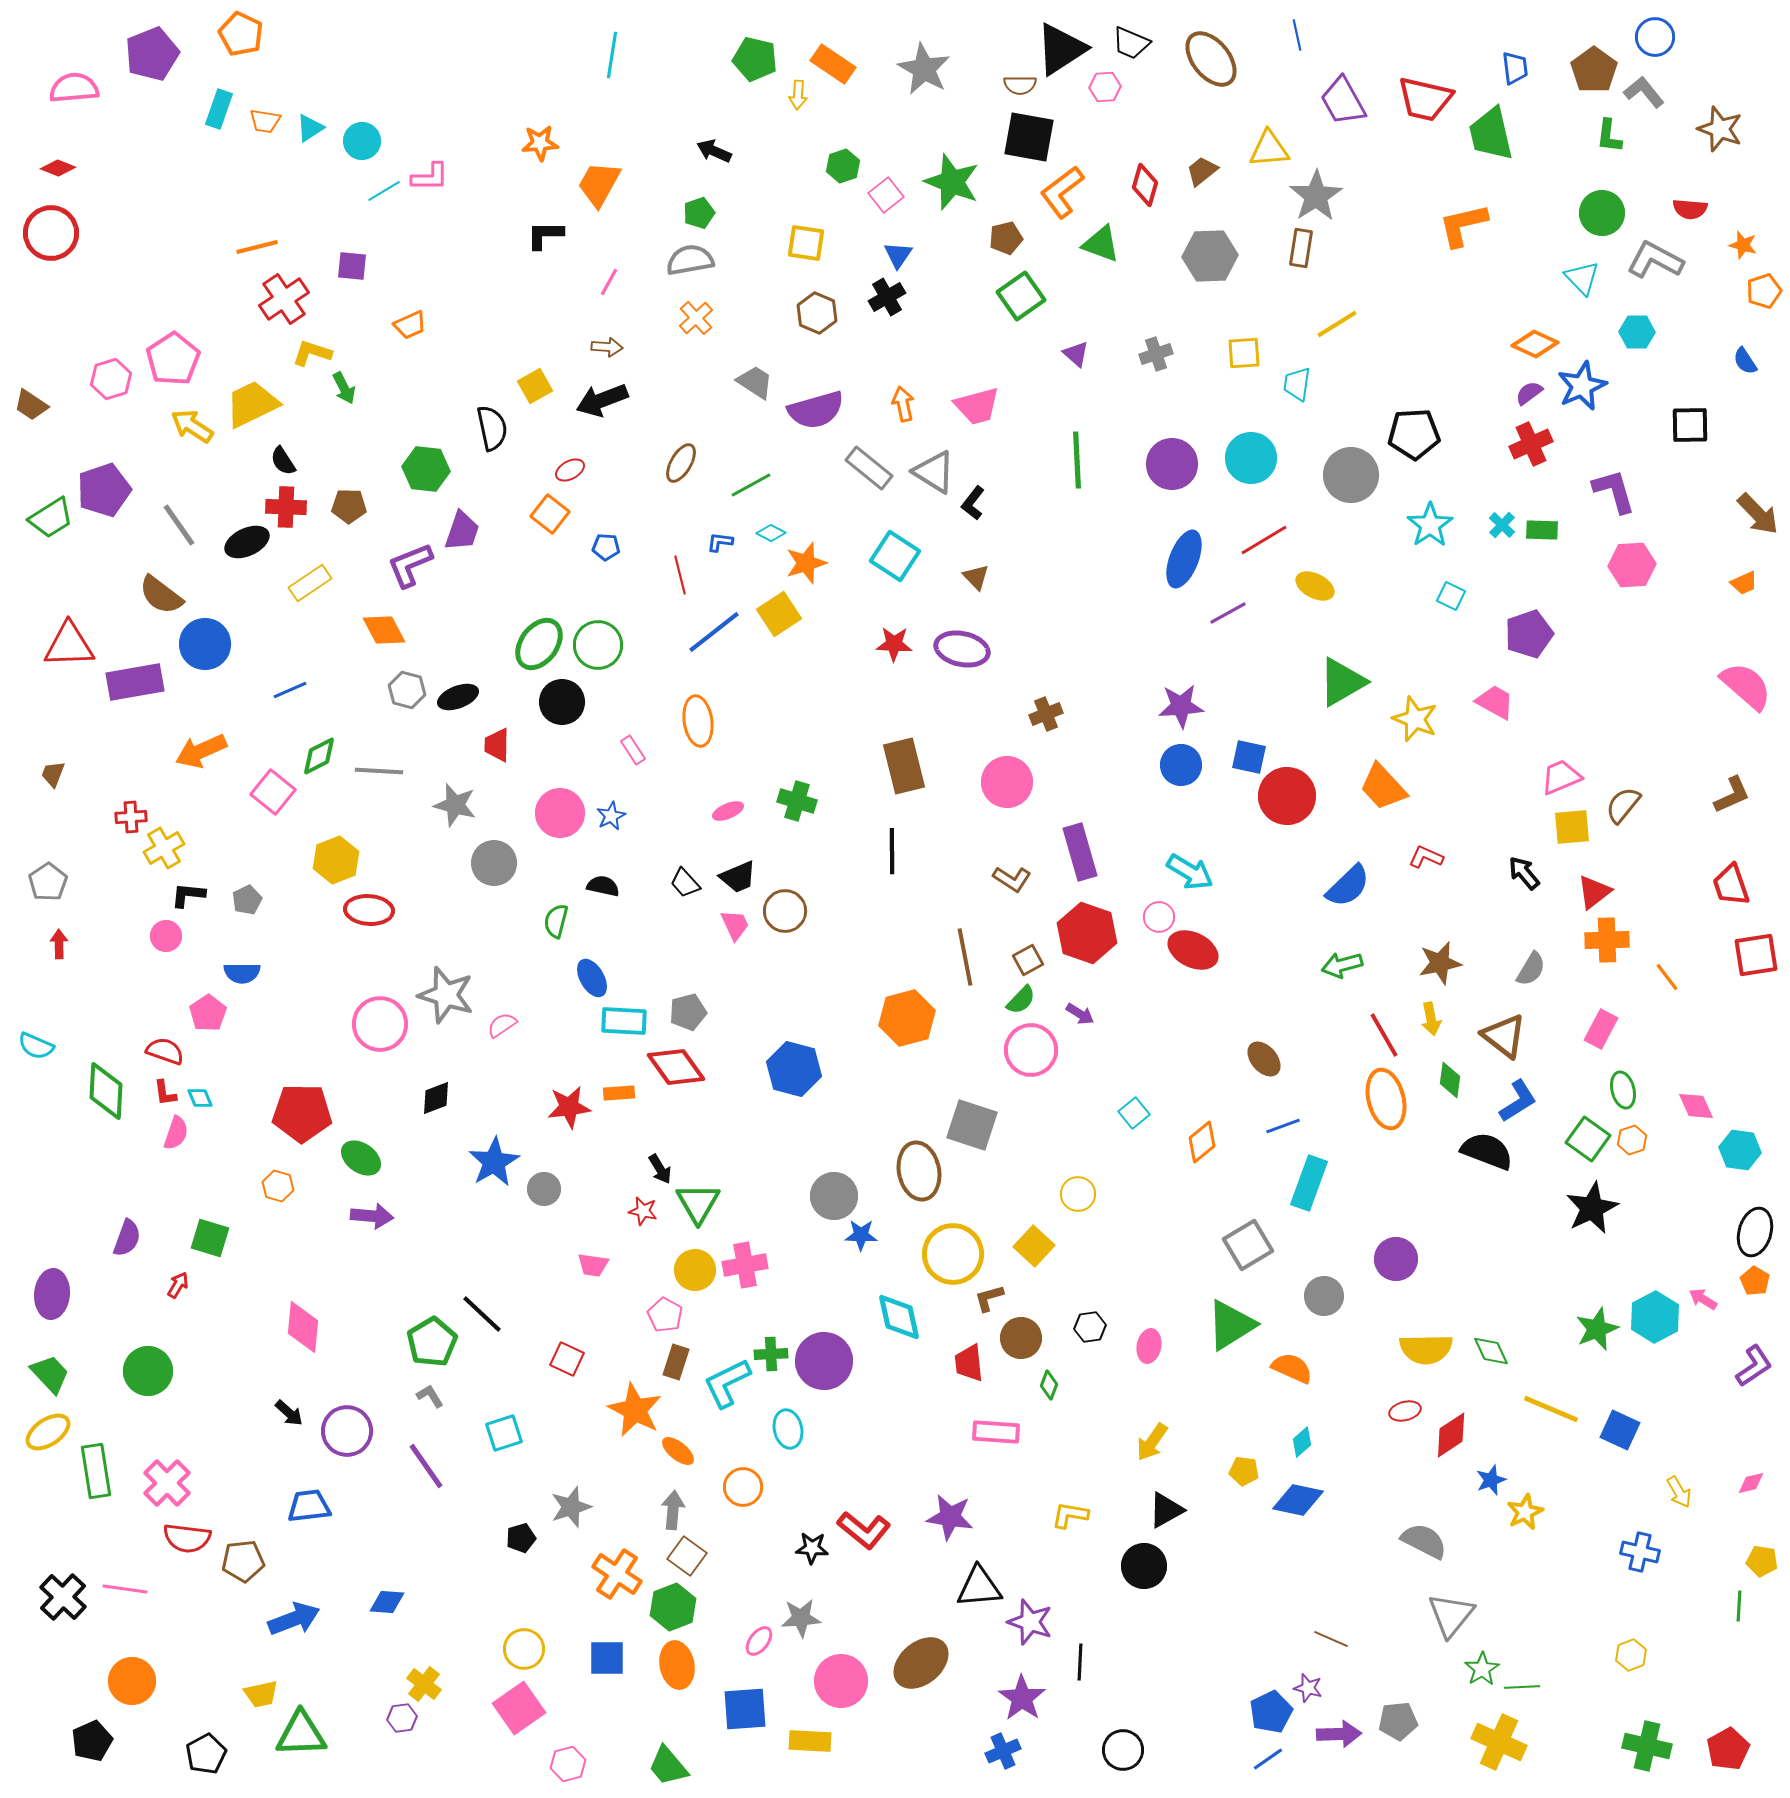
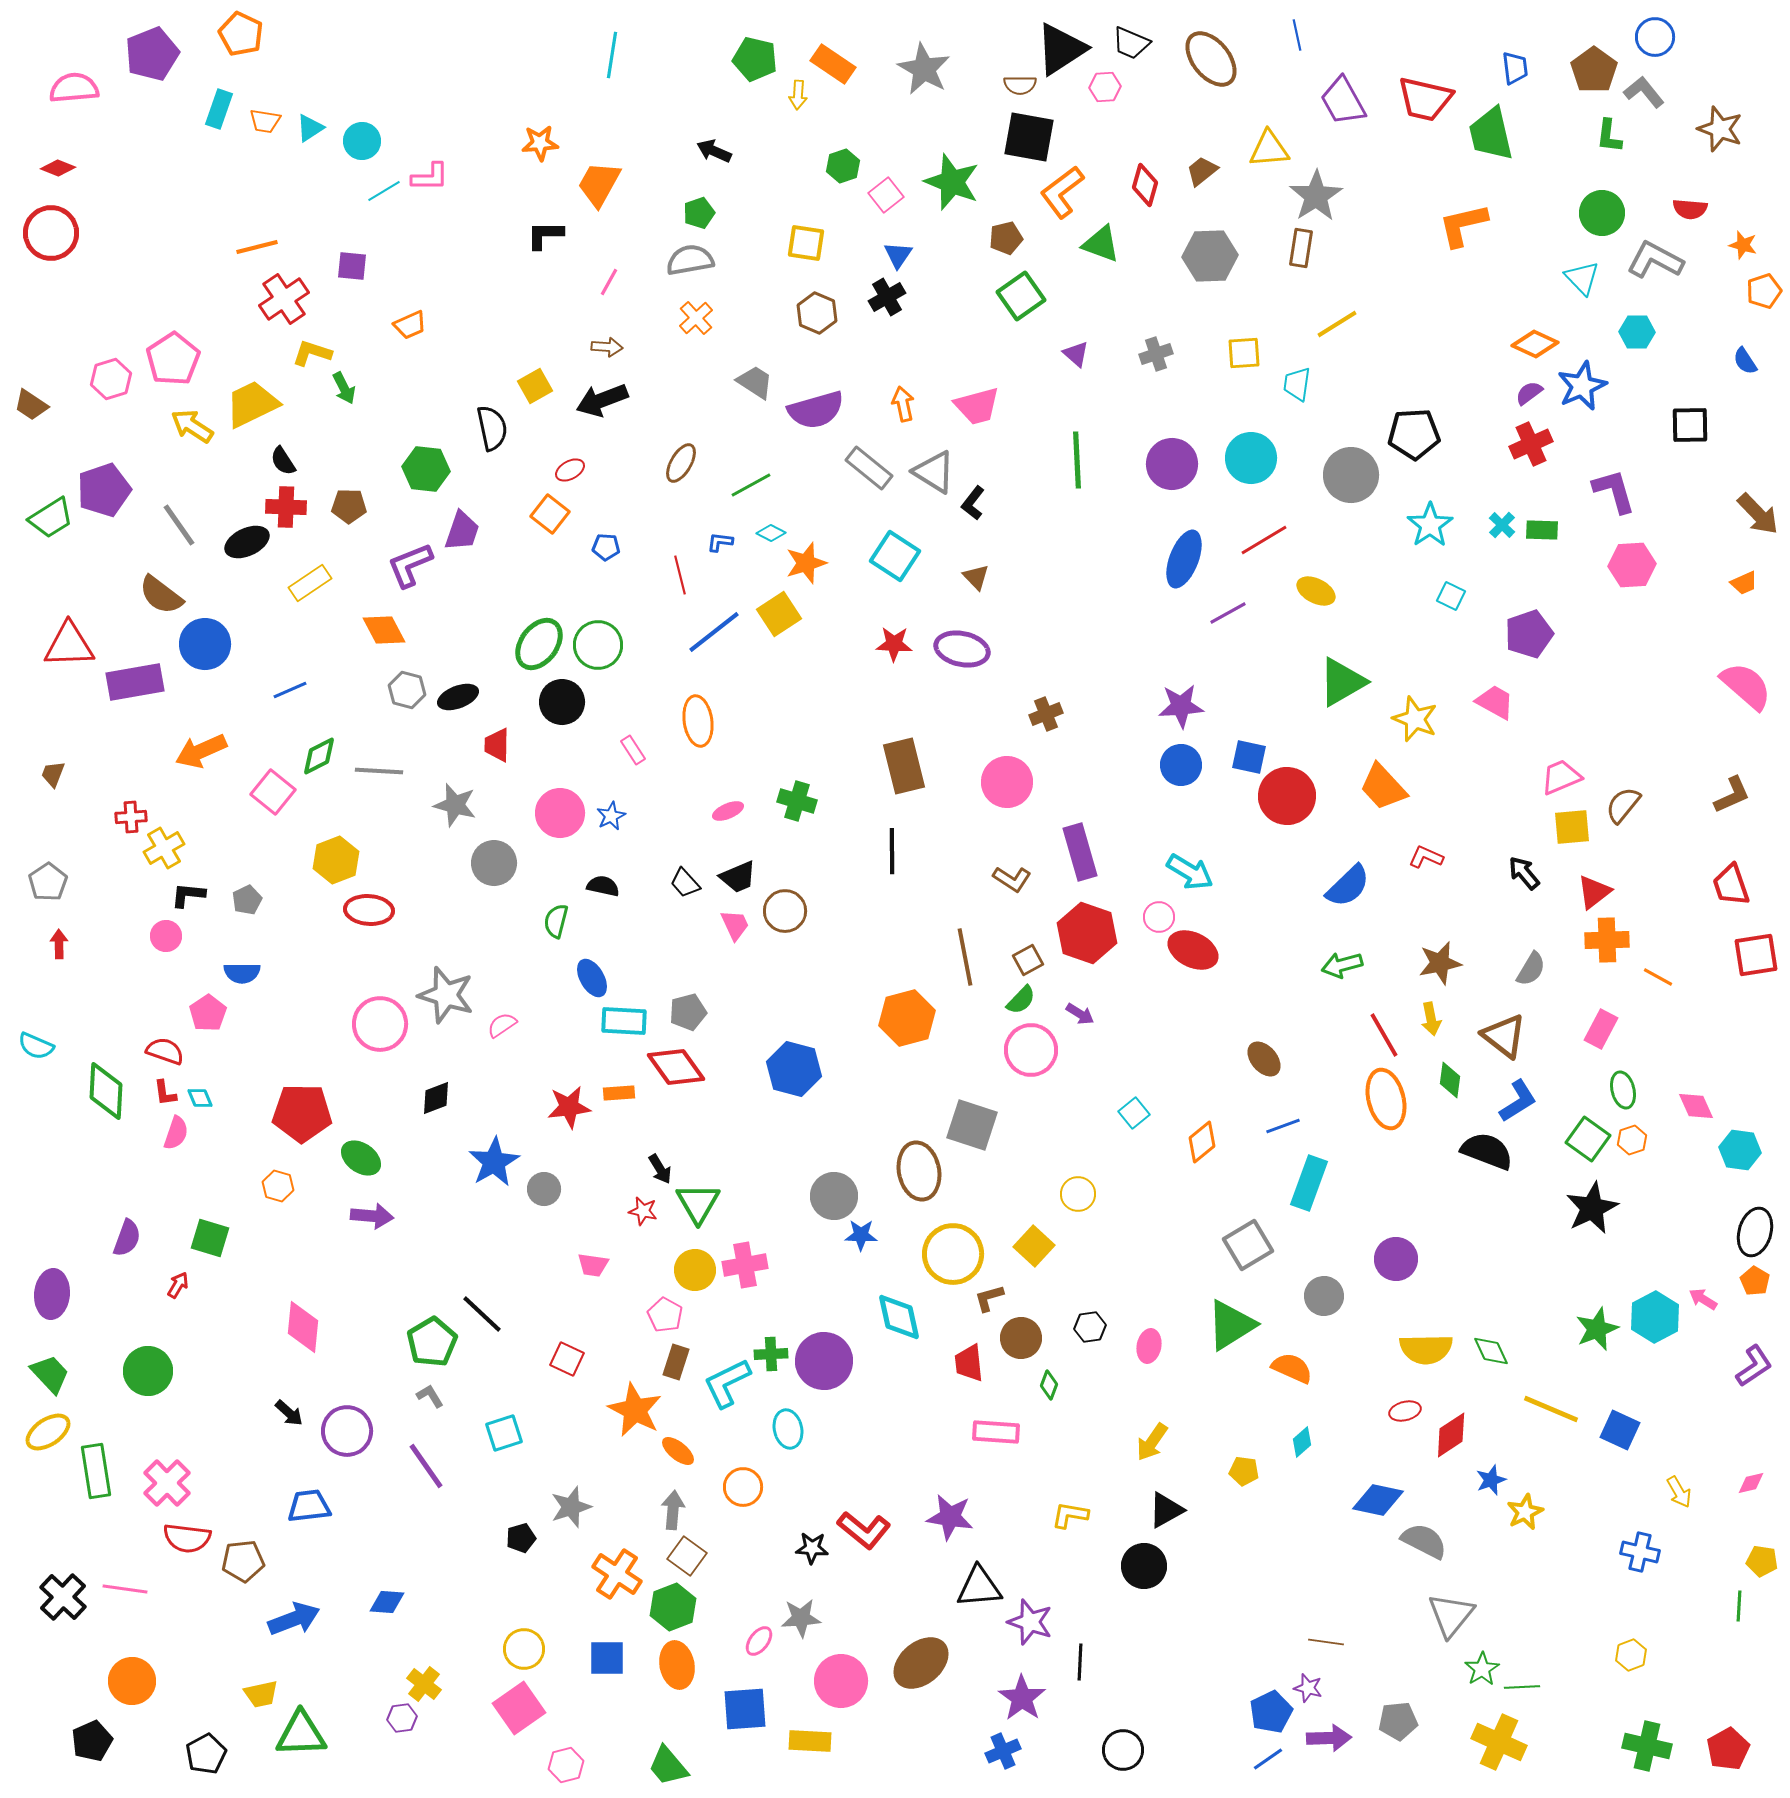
yellow ellipse at (1315, 586): moved 1 px right, 5 px down
orange line at (1667, 977): moved 9 px left; rotated 24 degrees counterclockwise
blue diamond at (1298, 1500): moved 80 px right
brown line at (1331, 1639): moved 5 px left, 3 px down; rotated 16 degrees counterclockwise
purple arrow at (1339, 1734): moved 10 px left, 4 px down
pink hexagon at (568, 1764): moved 2 px left, 1 px down
